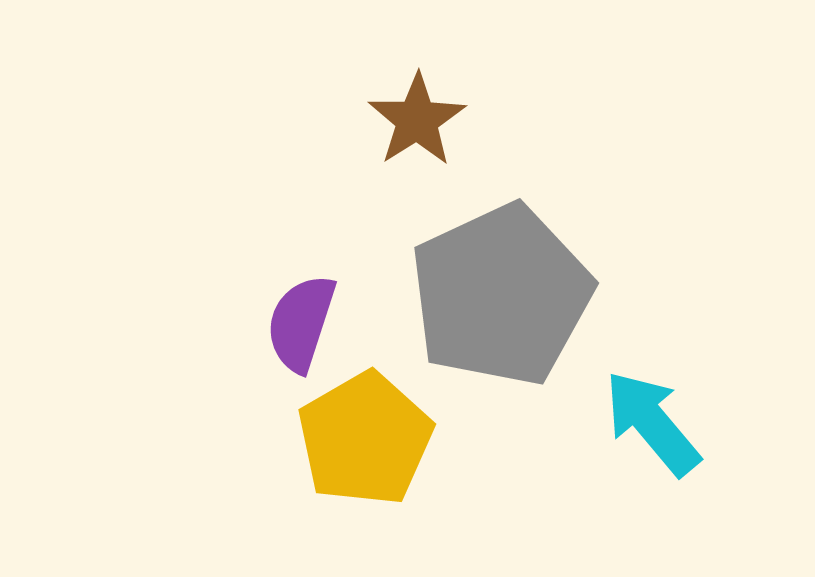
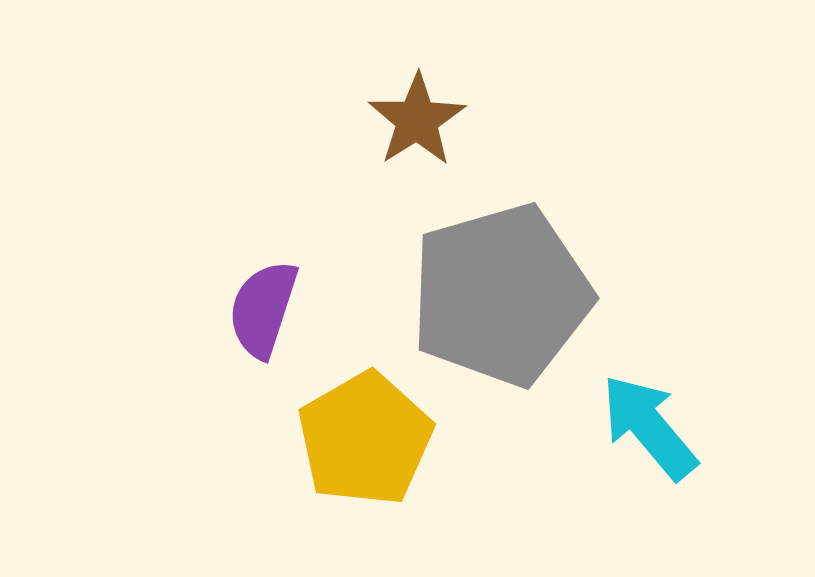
gray pentagon: rotated 9 degrees clockwise
purple semicircle: moved 38 px left, 14 px up
cyan arrow: moved 3 px left, 4 px down
